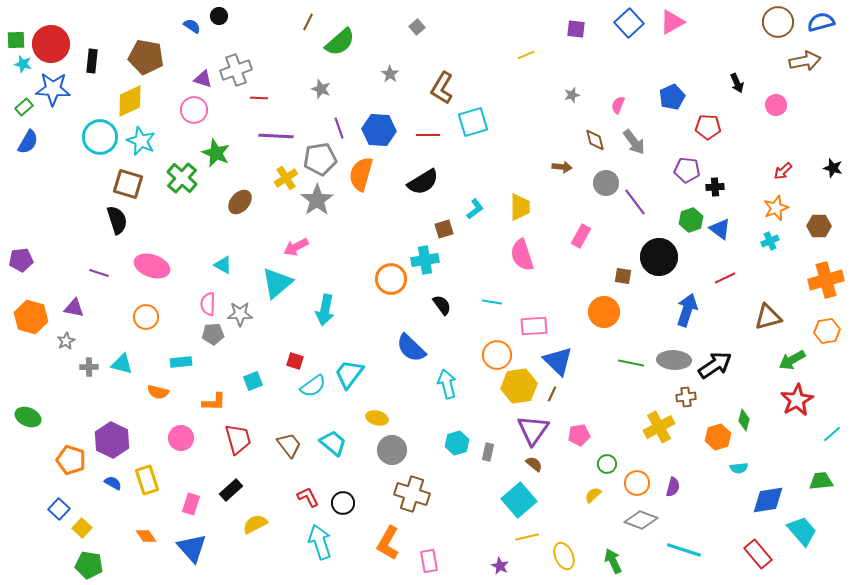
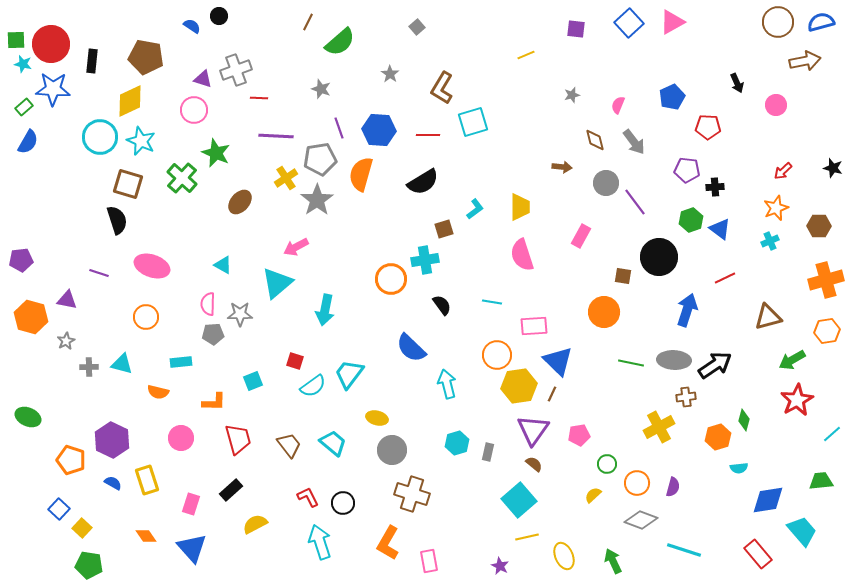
purple triangle at (74, 308): moved 7 px left, 8 px up
